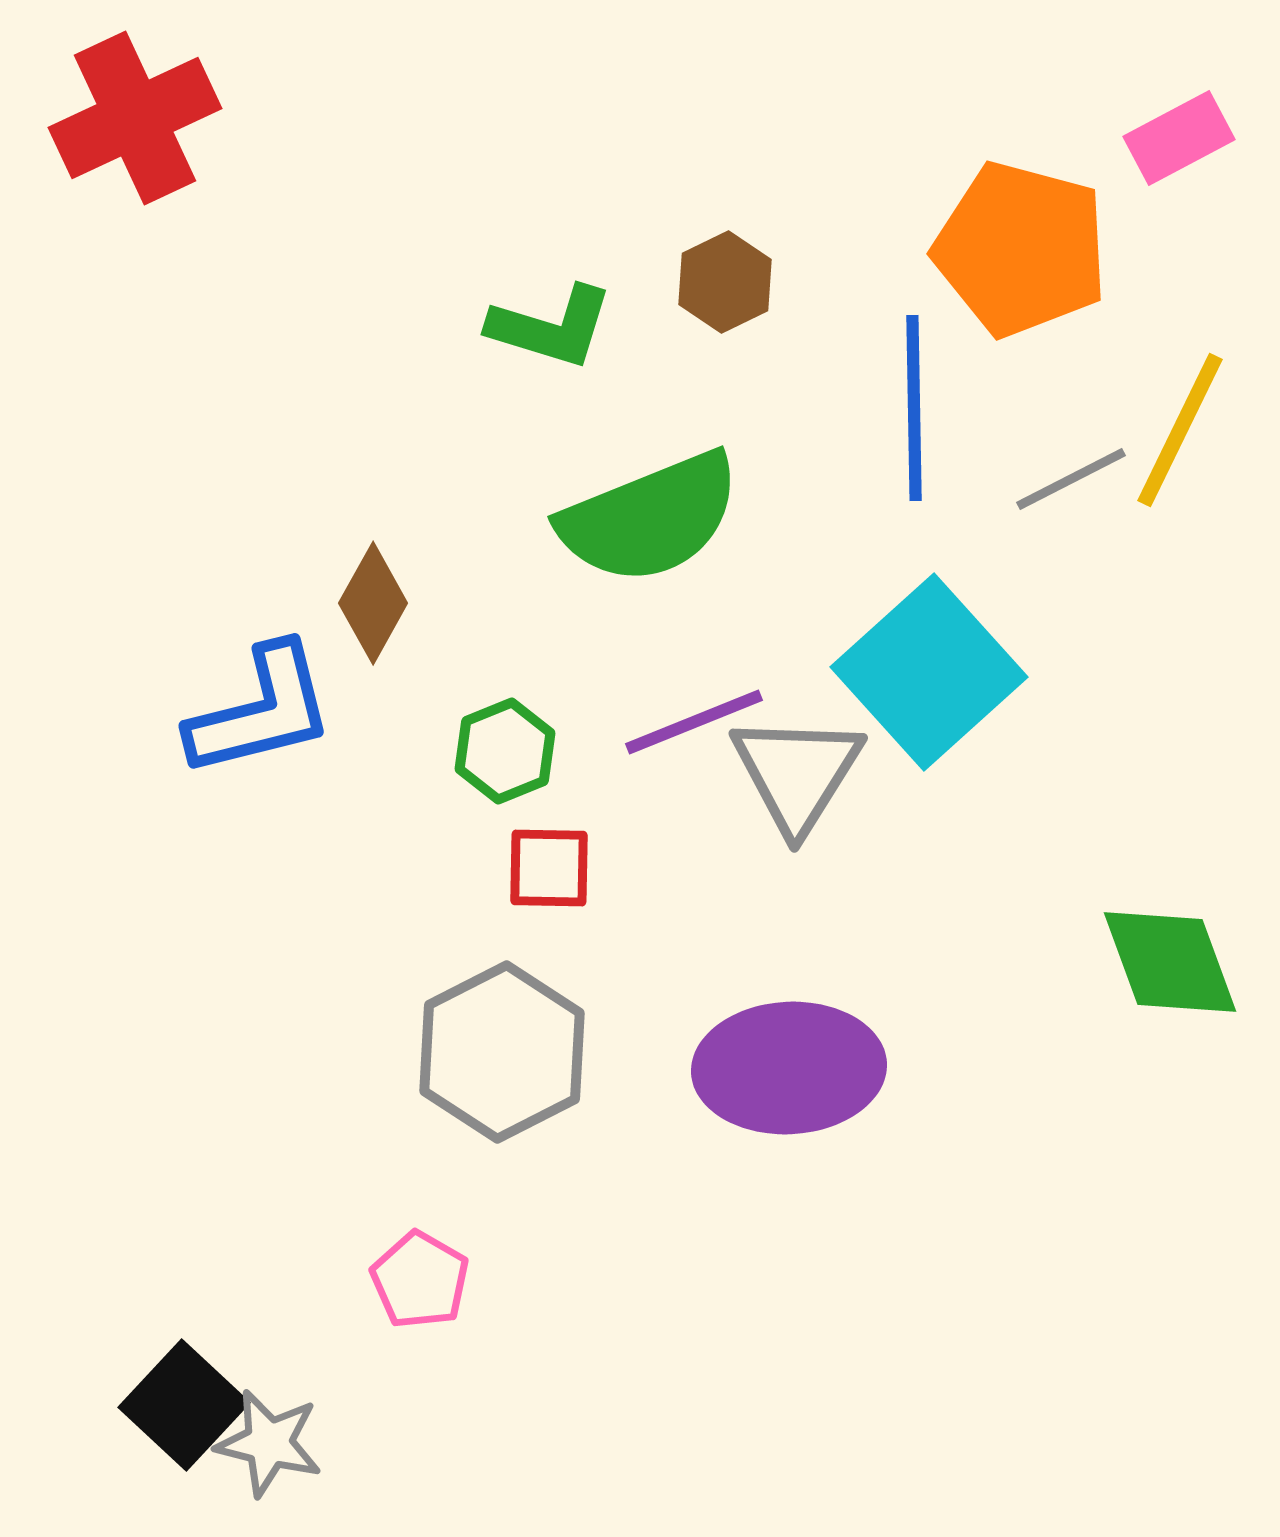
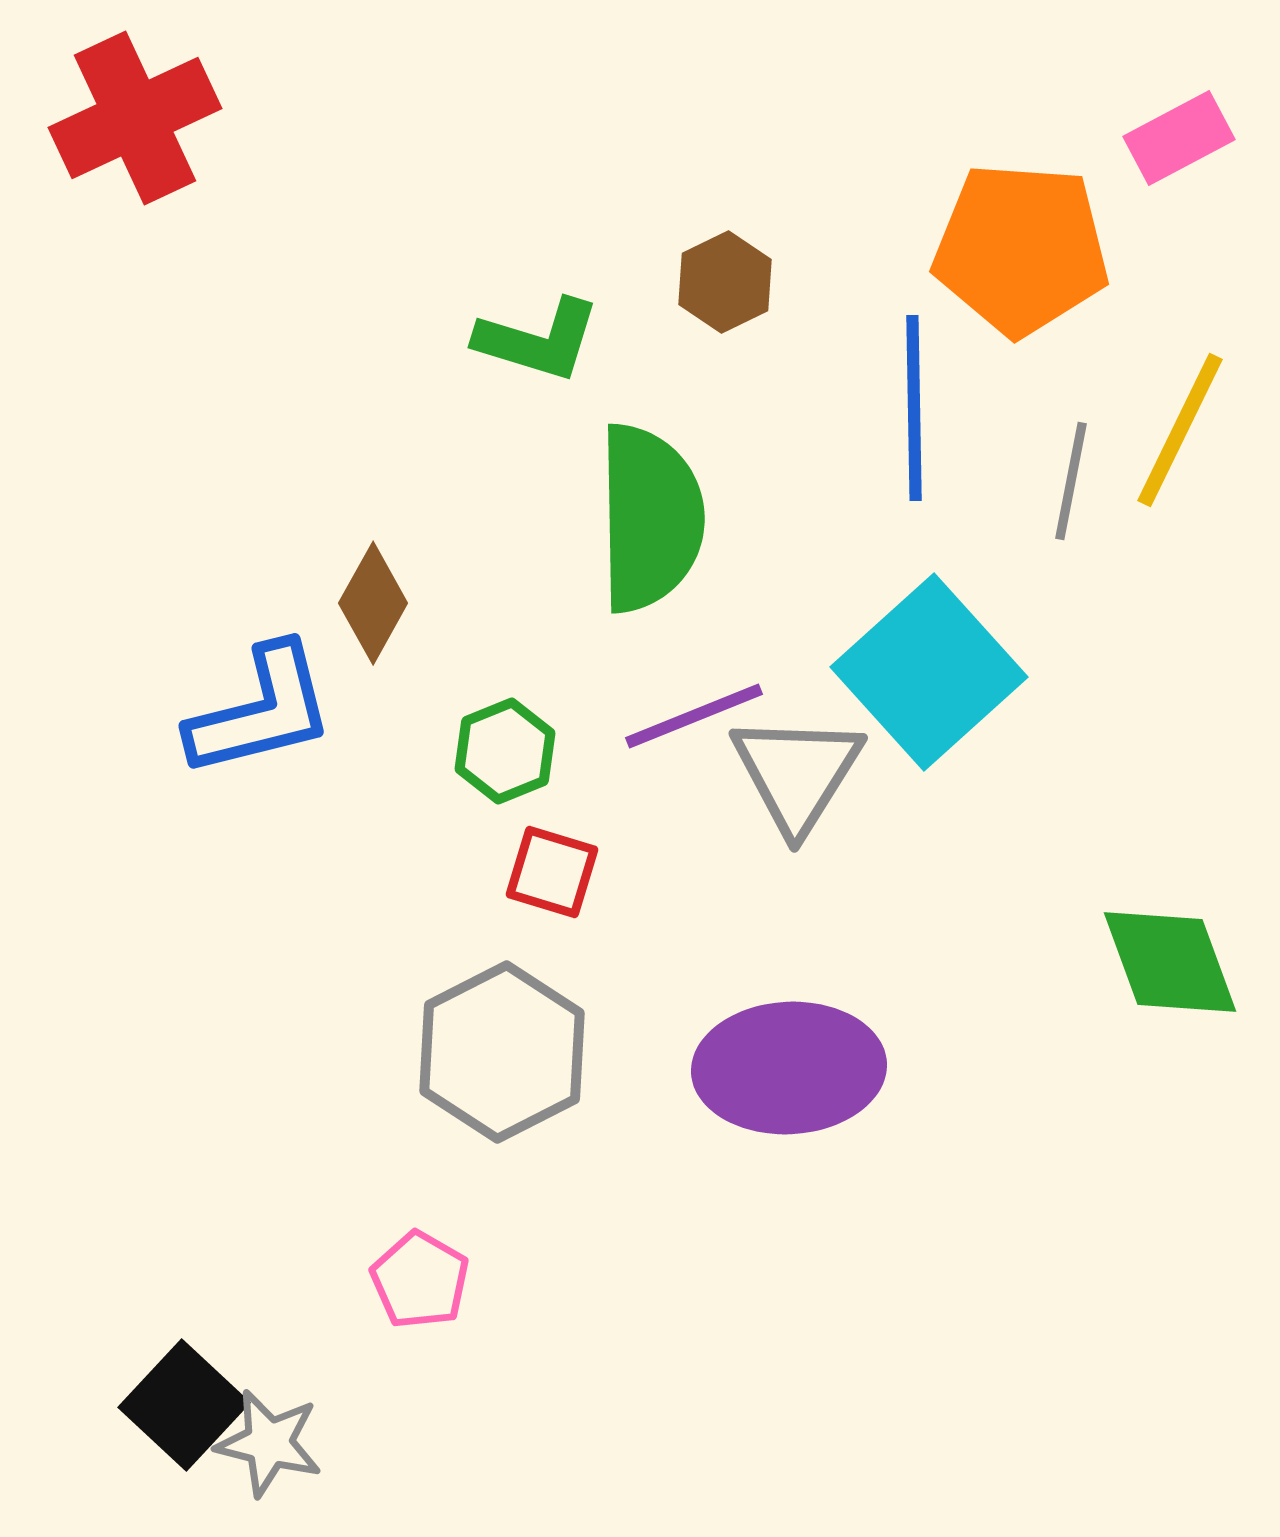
orange pentagon: rotated 11 degrees counterclockwise
green L-shape: moved 13 px left, 13 px down
gray line: moved 2 px down; rotated 52 degrees counterclockwise
green semicircle: rotated 69 degrees counterclockwise
purple line: moved 6 px up
red square: moved 3 px right, 4 px down; rotated 16 degrees clockwise
